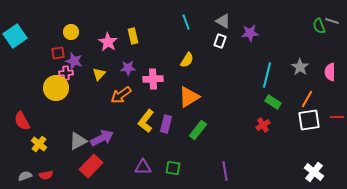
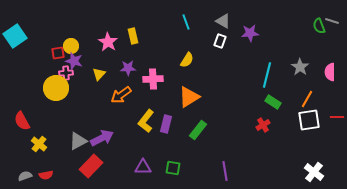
yellow circle at (71, 32): moved 14 px down
